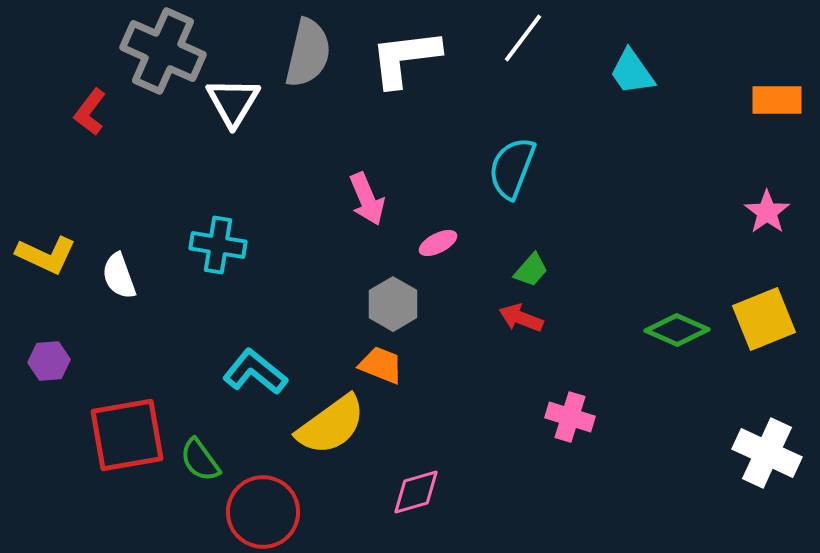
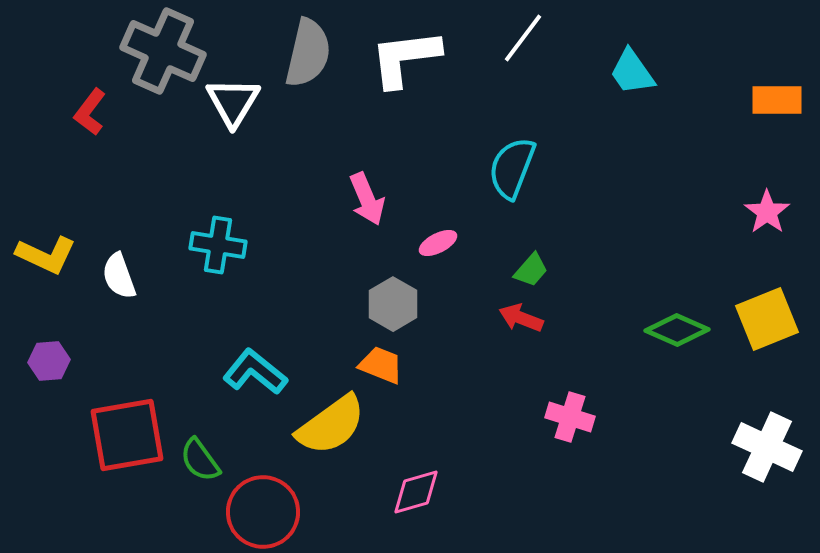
yellow square: moved 3 px right
white cross: moved 6 px up
